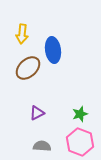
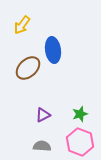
yellow arrow: moved 9 px up; rotated 30 degrees clockwise
purple triangle: moved 6 px right, 2 px down
